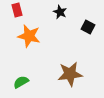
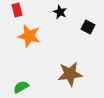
green semicircle: moved 5 px down
